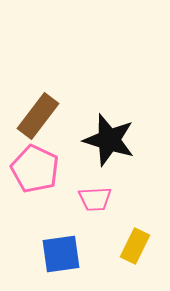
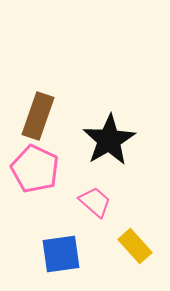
brown rectangle: rotated 18 degrees counterclockwise
black star: rotated 24 degrees clockwise
pink trapezoid: moved 3 px down; rotated 136 degrees counterclockwise
yellow rectangle: rotated 68 degrees counterclockwise
